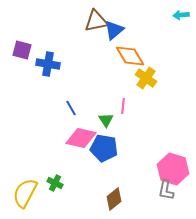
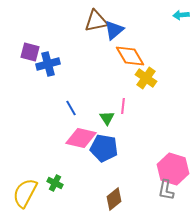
purple square: moved 8 px right, 2 px down
blue cross: rotated 25 degrees counterclockwise
green triangle: moved 1 px right, 2 px up
